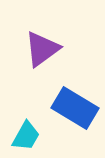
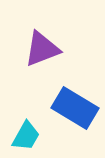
purple triangle: rotated 15 degrees clockwise
